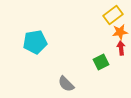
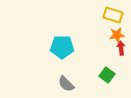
yellow rectangle: rotated 54 degrees clockwise
orange star: moved 3 px left, 3 px down
cyan pentagon: moved 27 px right, 5 px down; rotated 10 degrees clockwise
green square: moved 6 px right, 13 px down; rotated 28 degrees counterclockwise
